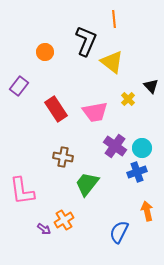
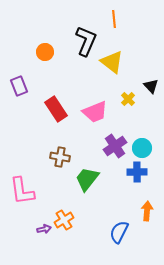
purple rectangle: rotated 60 degrees counterclockwise
pink trapezoid: rotated 12 degrees counterclockwise
purple cross: rotated 20 degrees clockwise
brown cross: moved 3 px left
blue cross: rotated 18 degrees clockwise
green trapezoid: moved 5 px up
orange arrow: rotated 18 degrees clockwise
purple arrow: rotated 48 degrees counterclockwise
